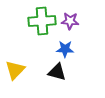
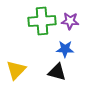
yellow triangle: moved 1 px right
